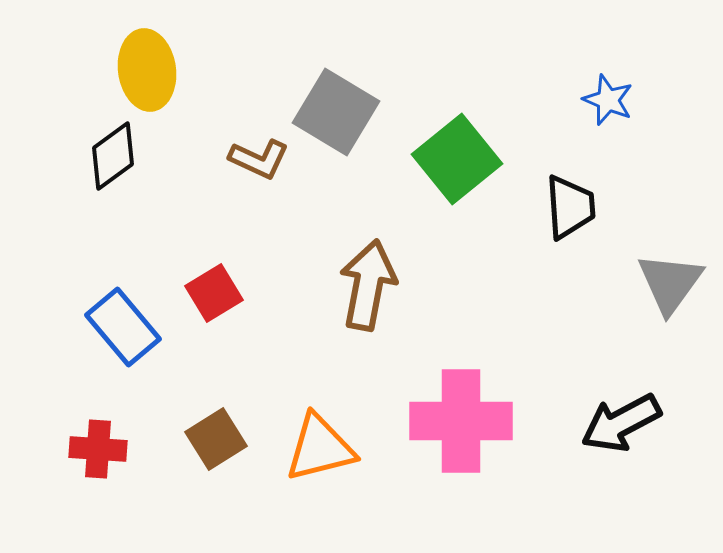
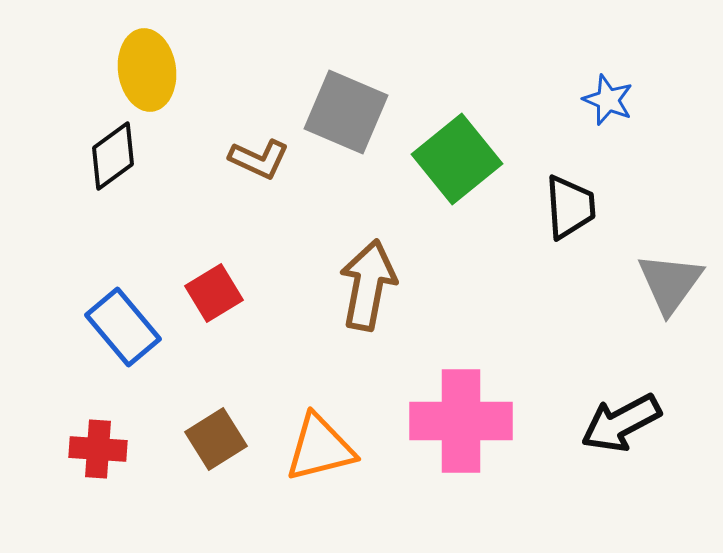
gray square: moved 10 px right; rotated 8 degrees counterclockwise
